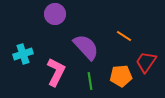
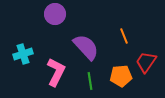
orange line: rotated 35 degrees clockwise
